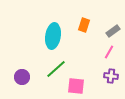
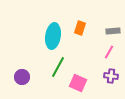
orange rectangle: moved 4 px left, 3 px down
gray rectangle: rotated 32 degrees clockwise
green line: moved 2 px right, 2 px up; rotated 20 degrees counterclockwise
pink square: moved 2 px right, 3 px up; rotated 18 degrees clockwise
